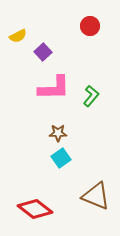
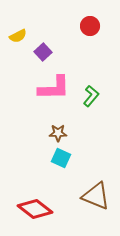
cyan square: rotated 30 degrees counterclockwise
